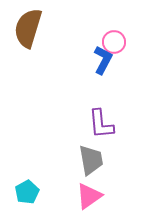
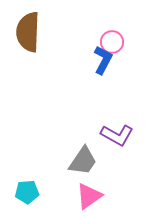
brown semicircle: moved 4 px down; rotated 15 degrees counterclockwise
pink circle: moved 2 px left
purple L-shape: moved 16 px right, 11 px down; rotated 56 degrees counterclockwise
gray trapezoid: moved 8 px left, 1 px down; rotated 44 degrees clockwise
cyan pentagon: rotated 25 degrees clockwise
